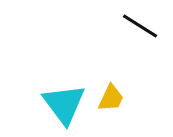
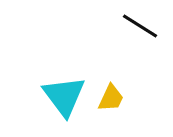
cyan triangle: moved 8 px up
